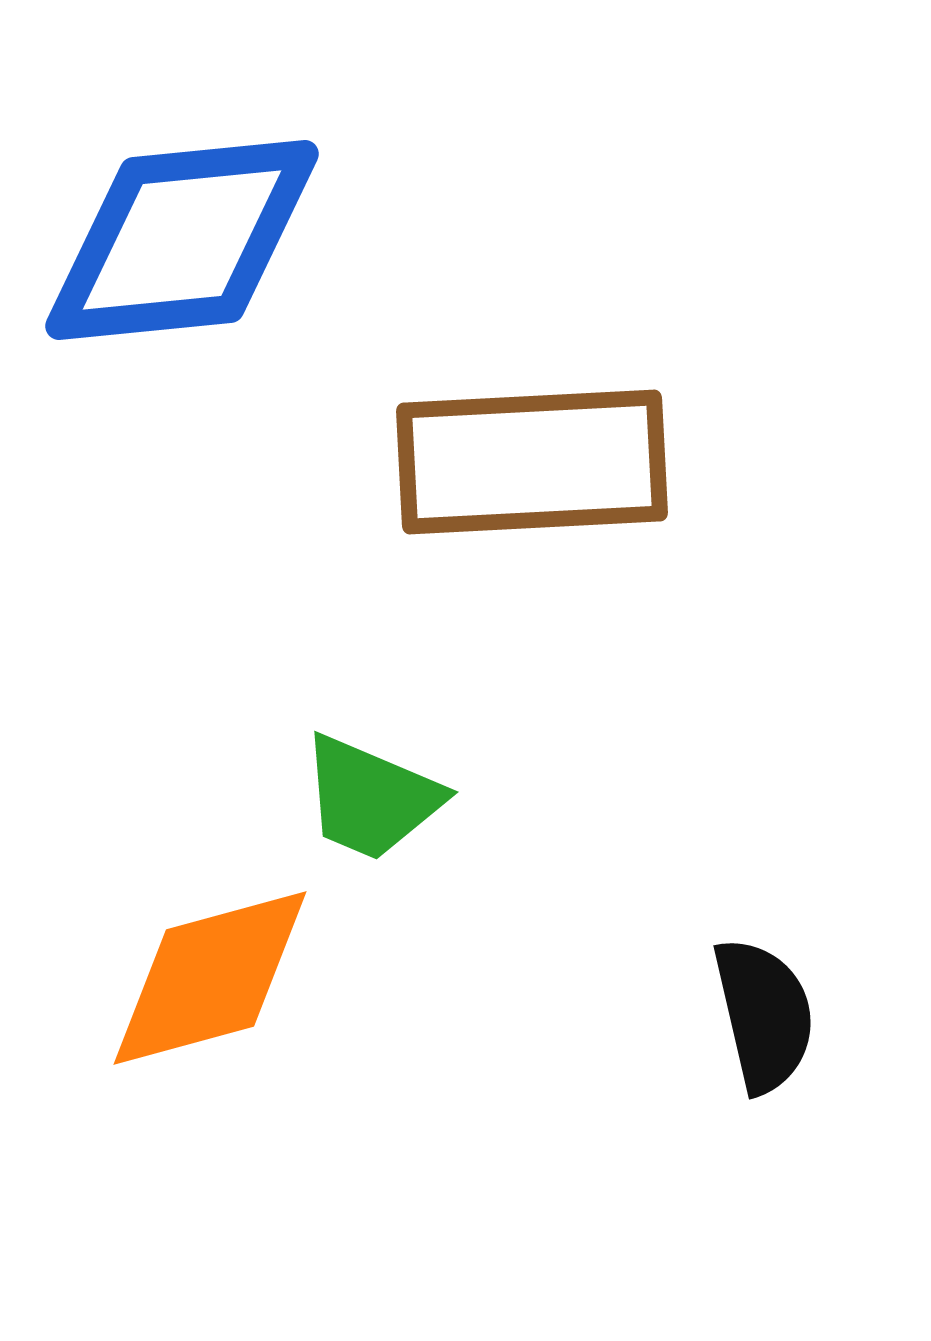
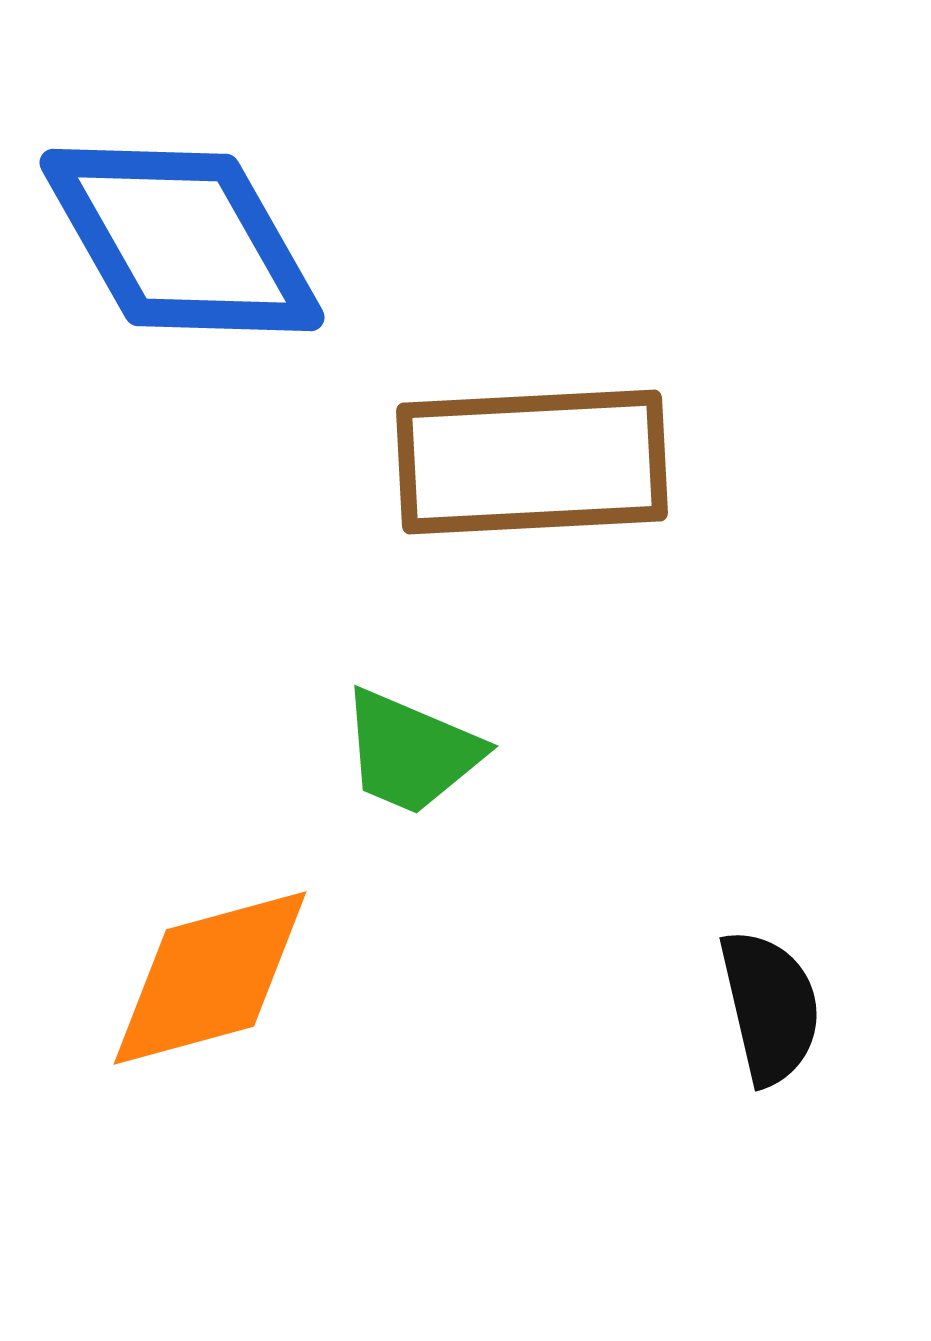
blue diamond: rotated 66 degrees clockwise
green trapezoid: moved 40 px right, 46 px up
black semicircle: moved 6 px right, 8 px up
